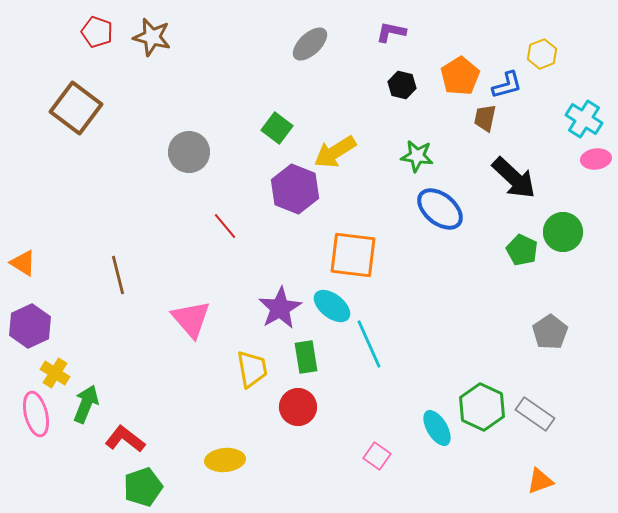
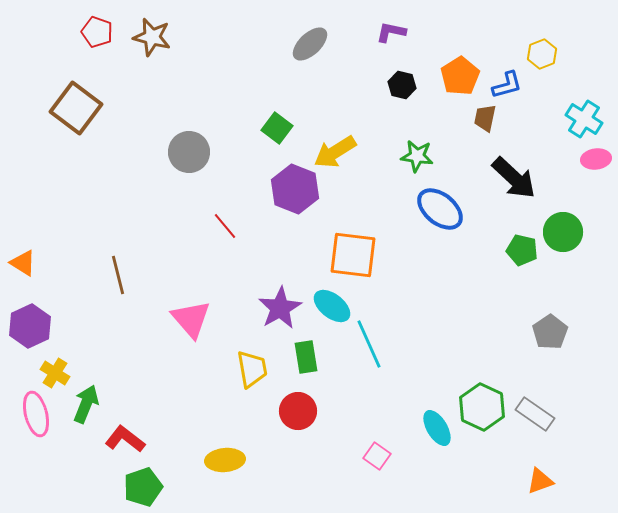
green pentagon at (522, 250): rotated 12 degrees counterclockwise
red circle at (298, 407): moved 4 px down
